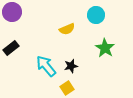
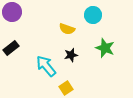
cyan circle: moved 3 px left
yellow semicircle: rotated 42 degrees clockwise
green star: rotated 12 degrees counterclockwise
black star: moved 11 px up
yellow square: moved 1 px left
